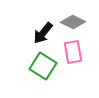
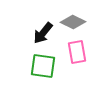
pink rectangle: moved 4 px right
green square: rotated 24 degrees counterclockwise
